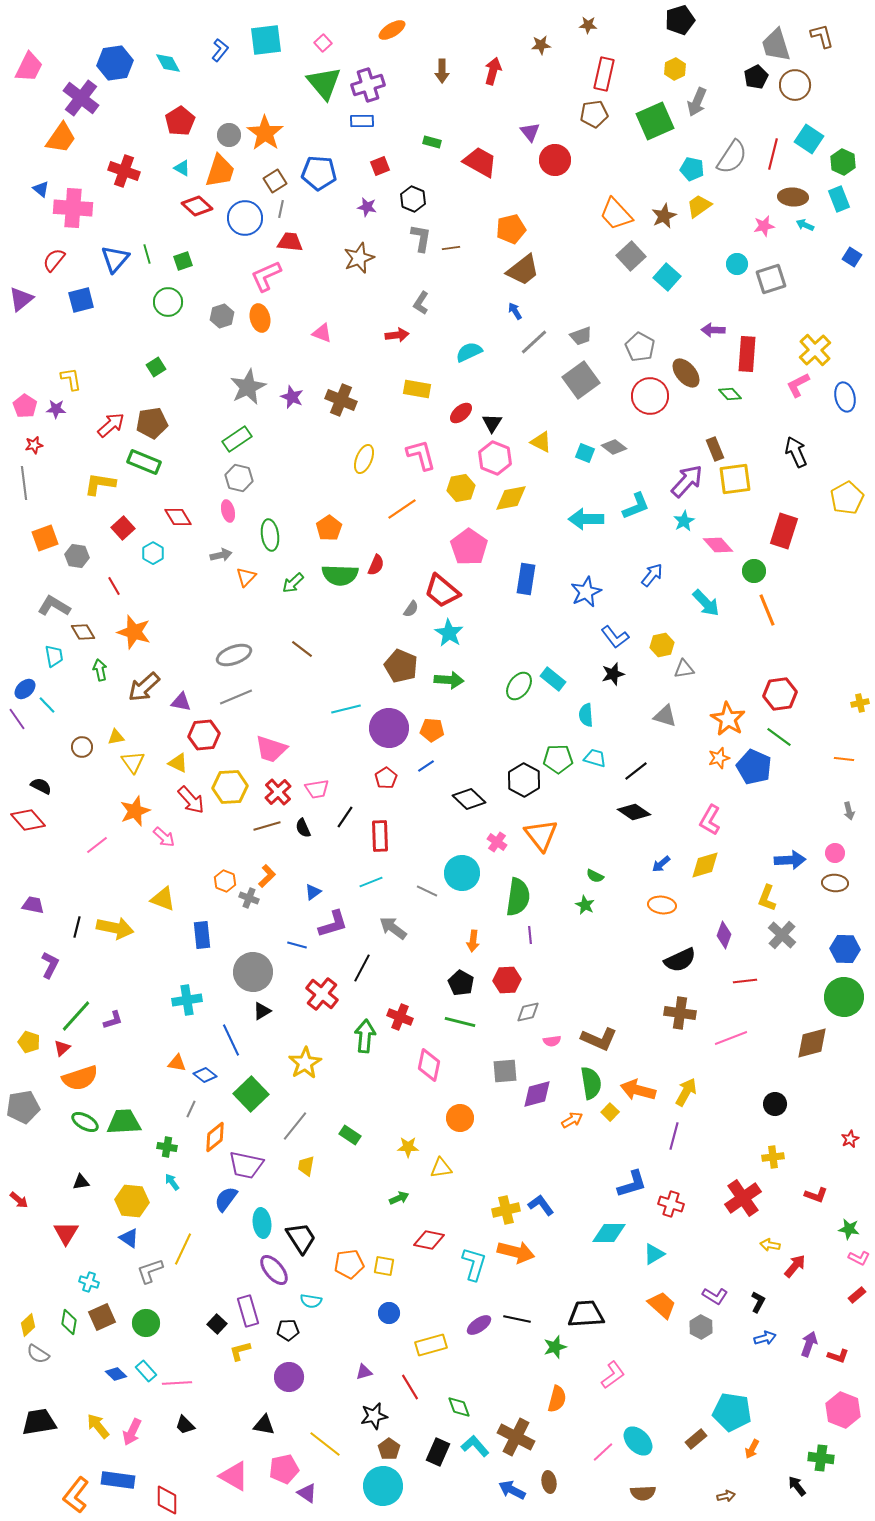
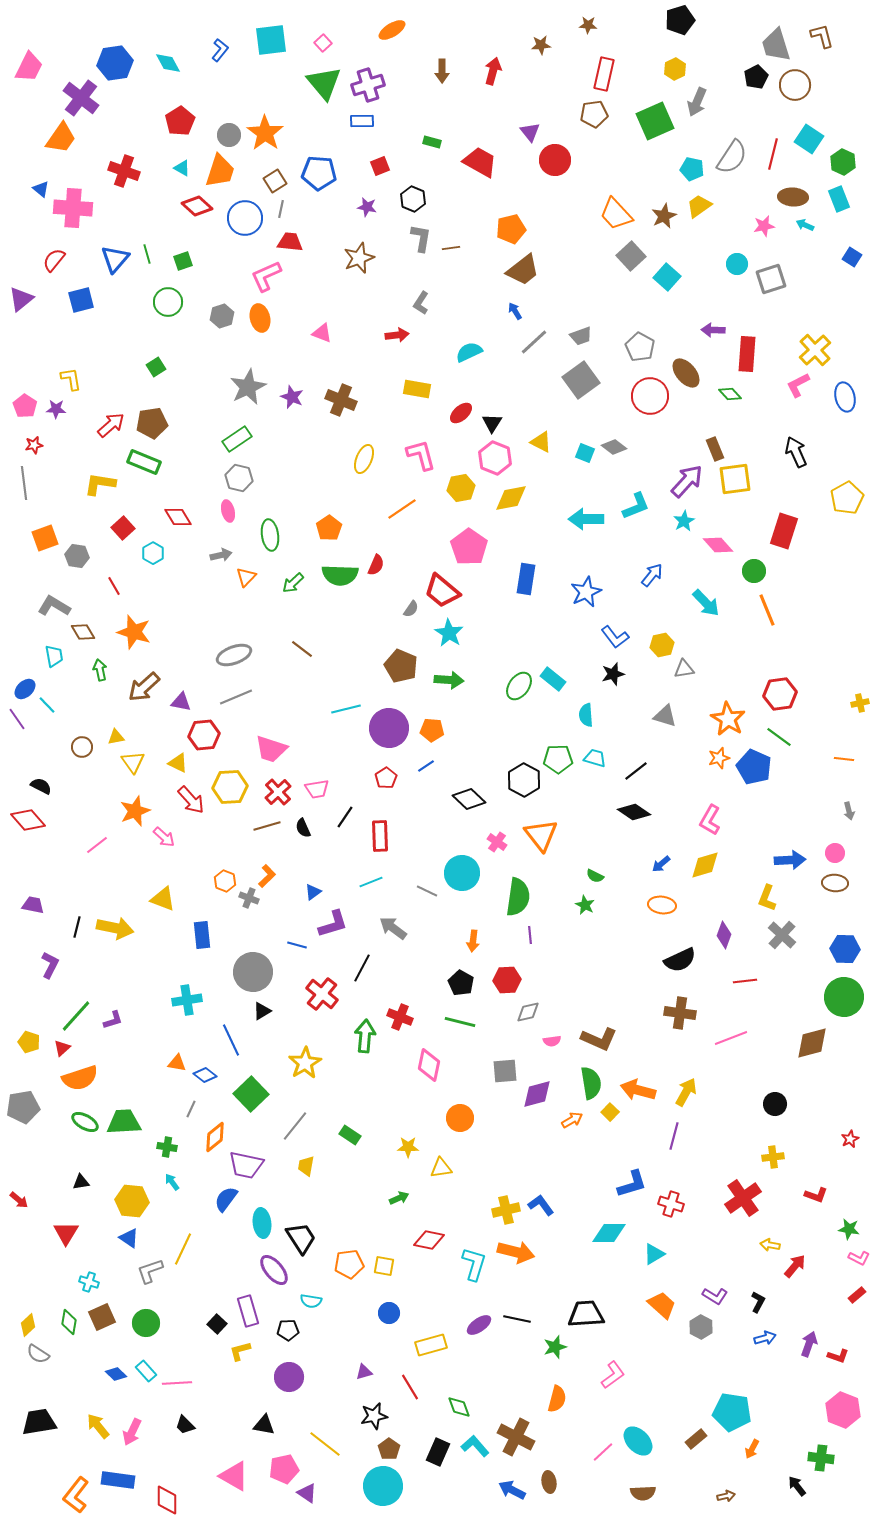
cyan square at (266, 40): moved 5 px right
